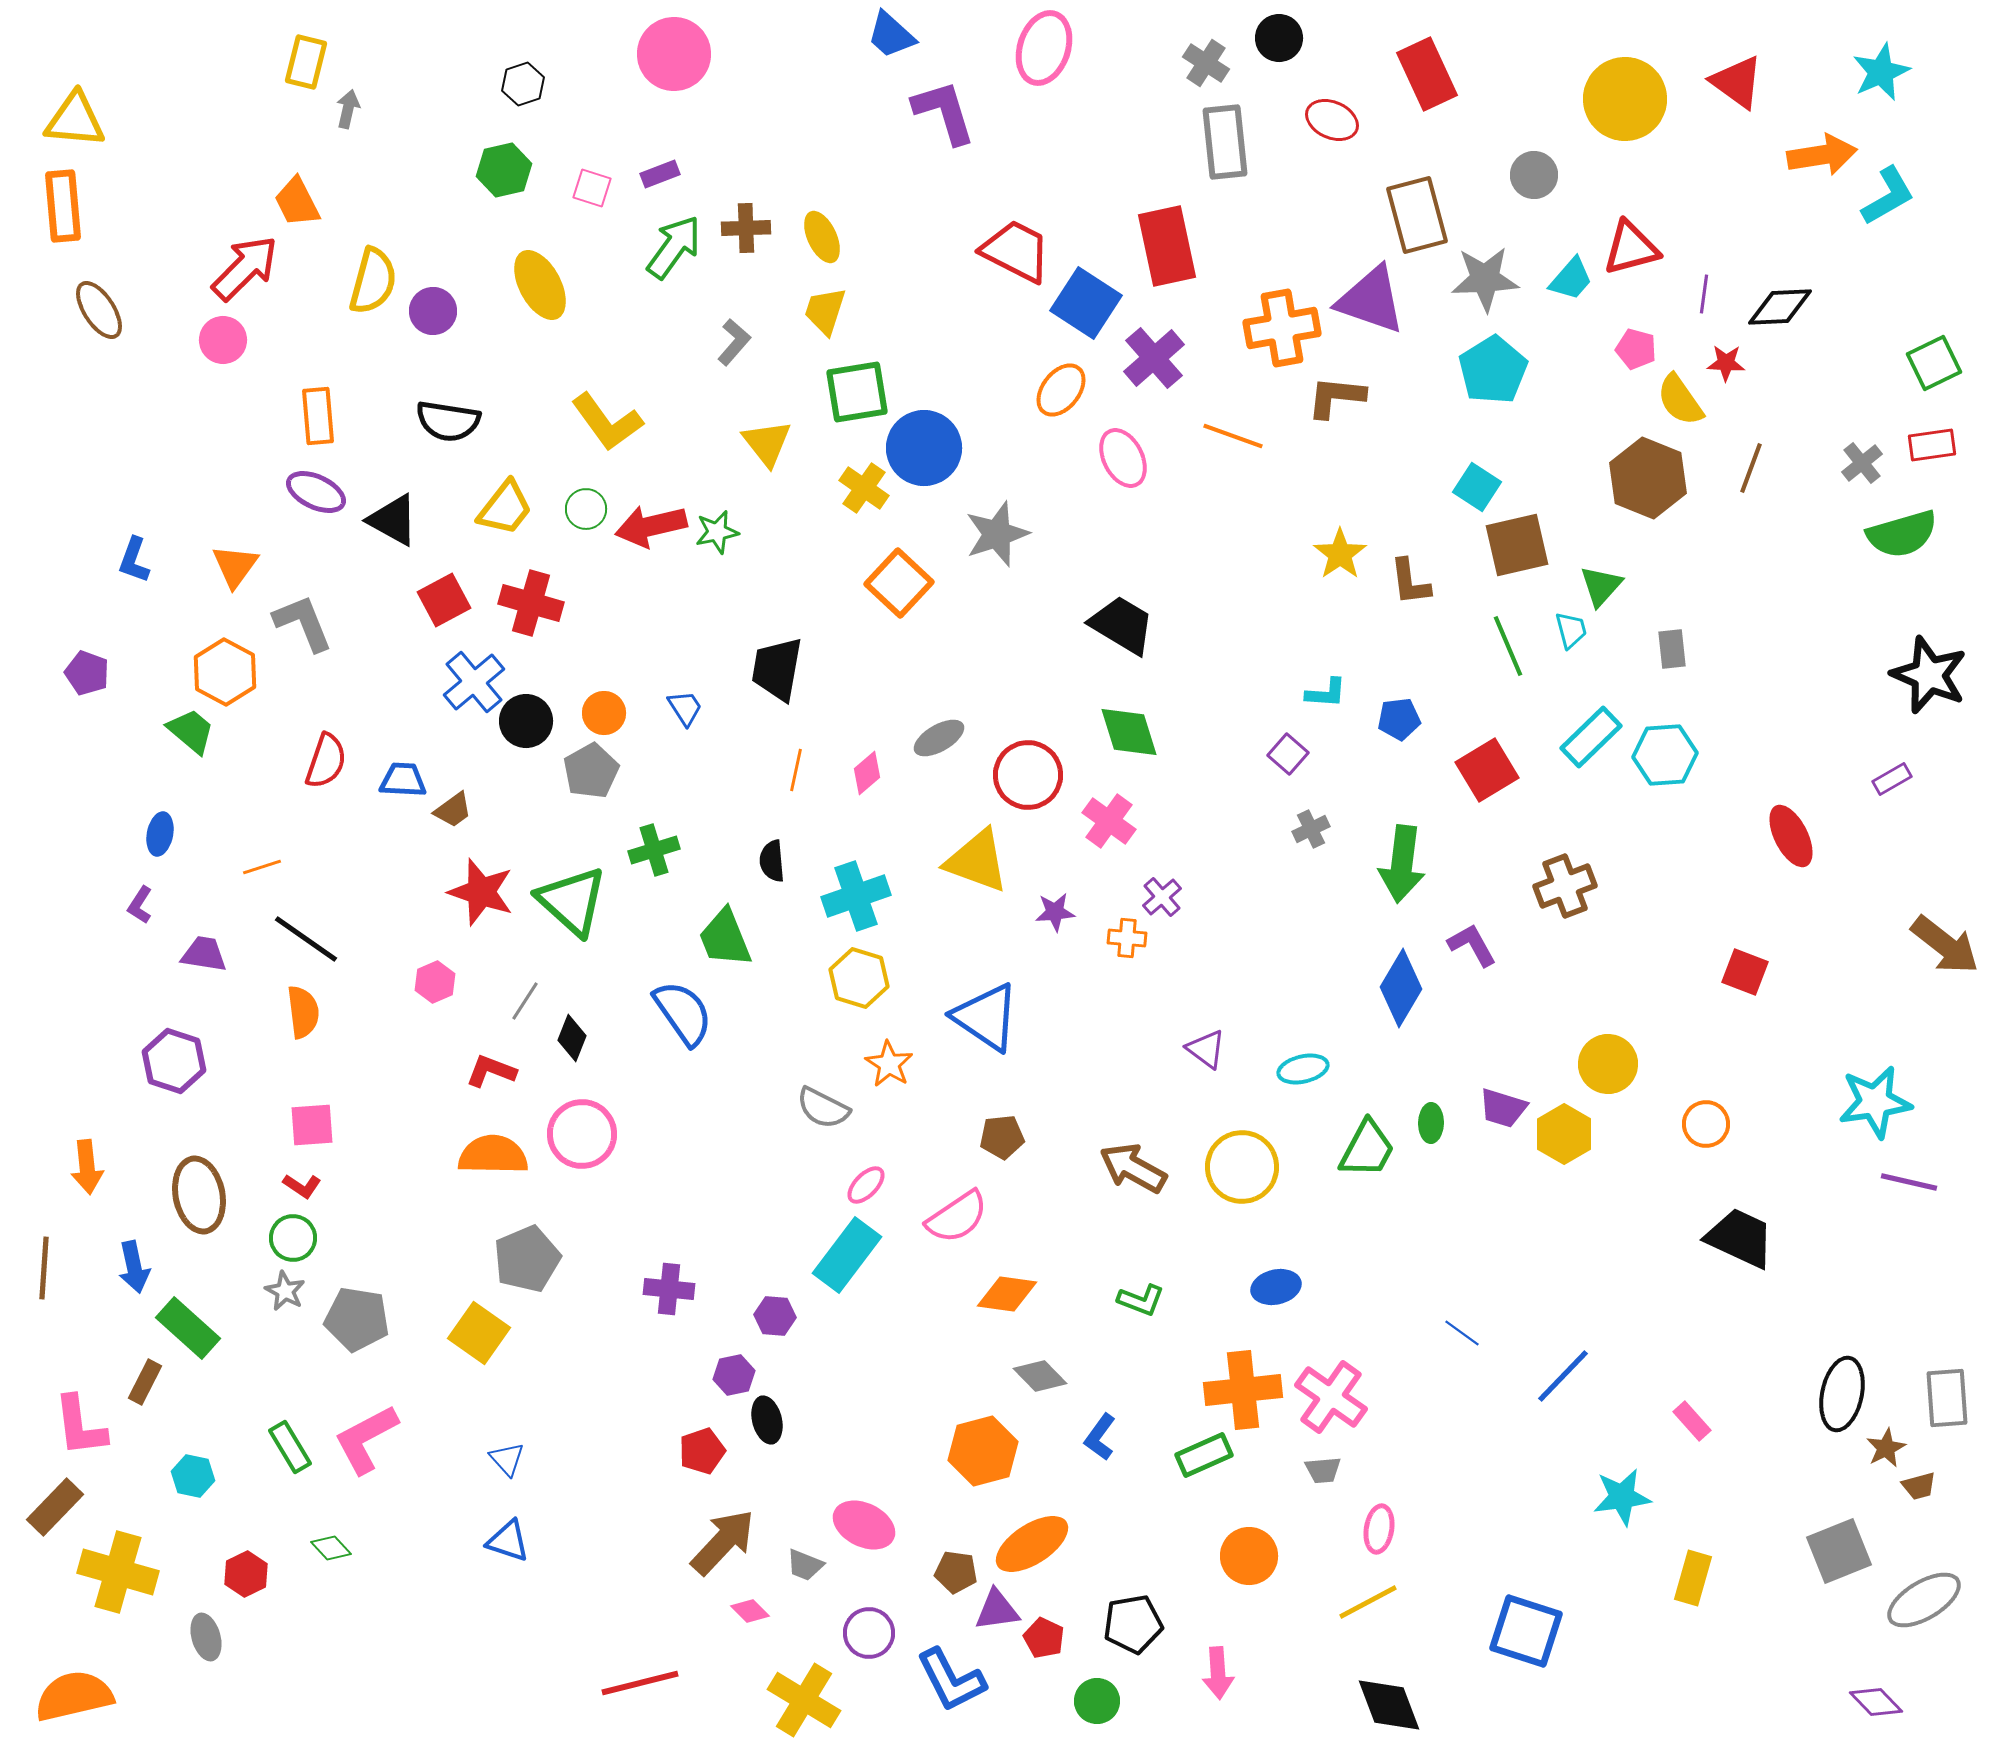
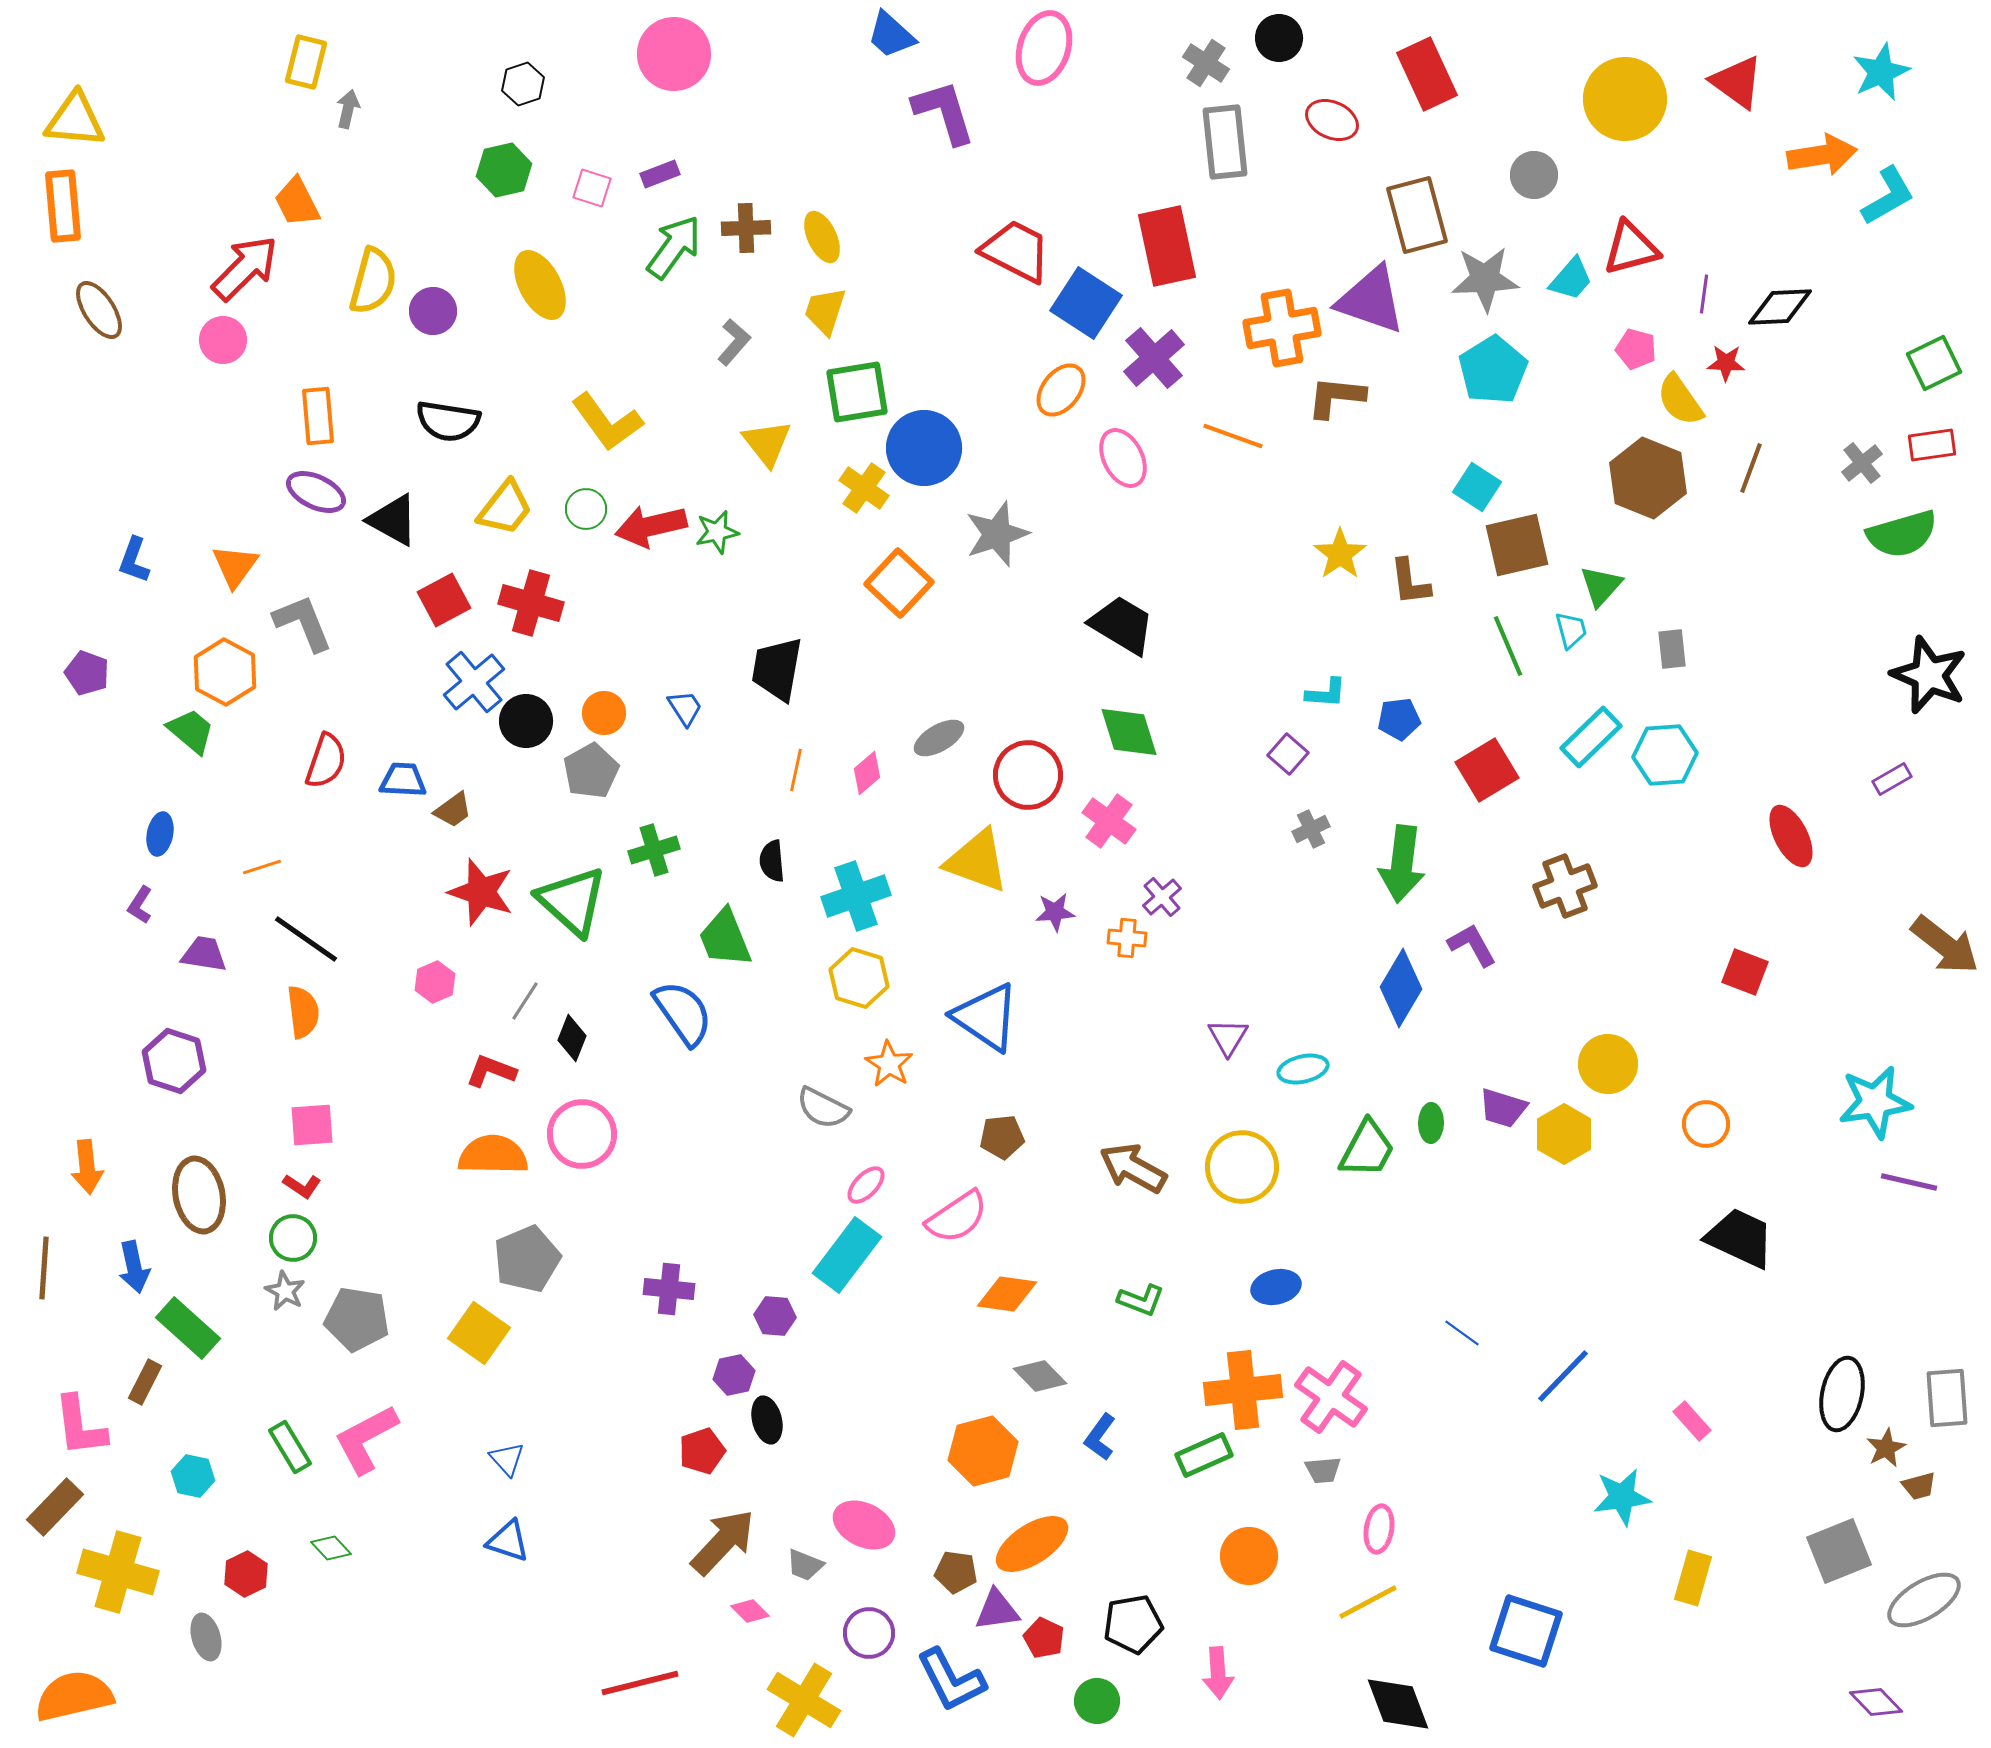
purple triangle at (1206, 1049): moved 22 px right, 12 px up; rotated 24 degrees clockwise
black diamond at (1389, 1705): moved 9 px right, 1 px up
